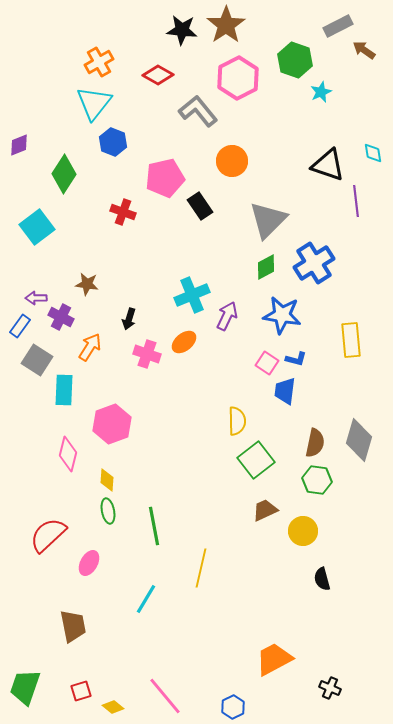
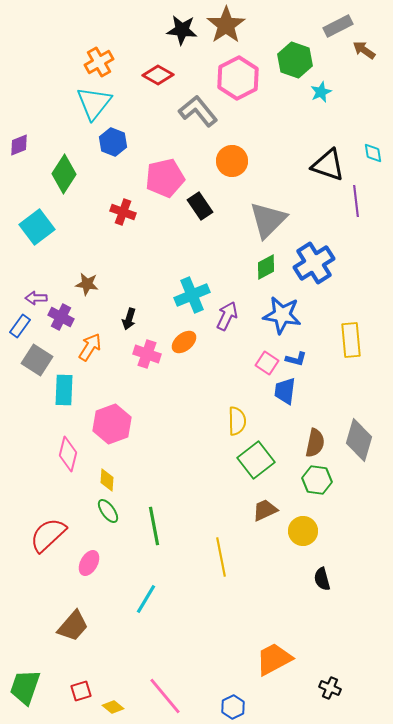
green ellipse at (108, 511): rotated 25 degrees counterclockwise
yellow line at (201, 568): moved 20 px right, 11 px up; rotated 24 degrees counterclockwise
brown trapezoid at (73, 626): rotated 52 degrees clockwise
